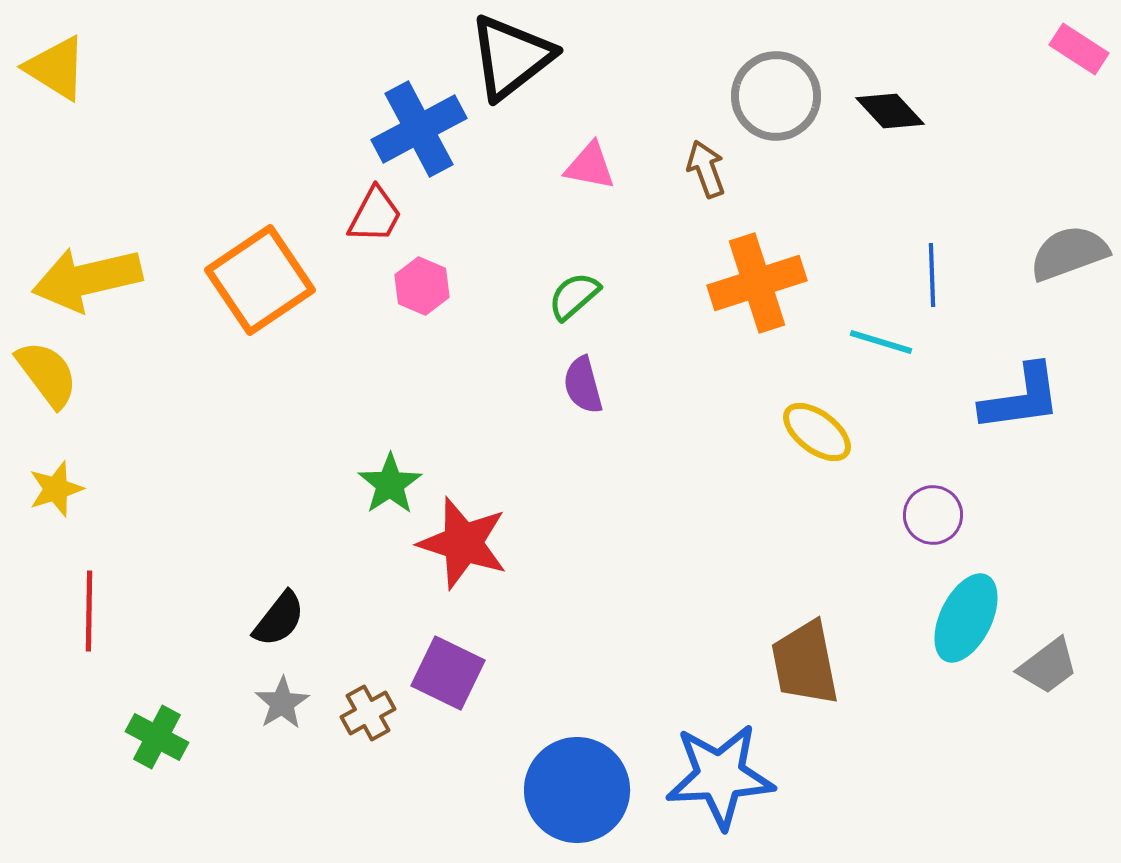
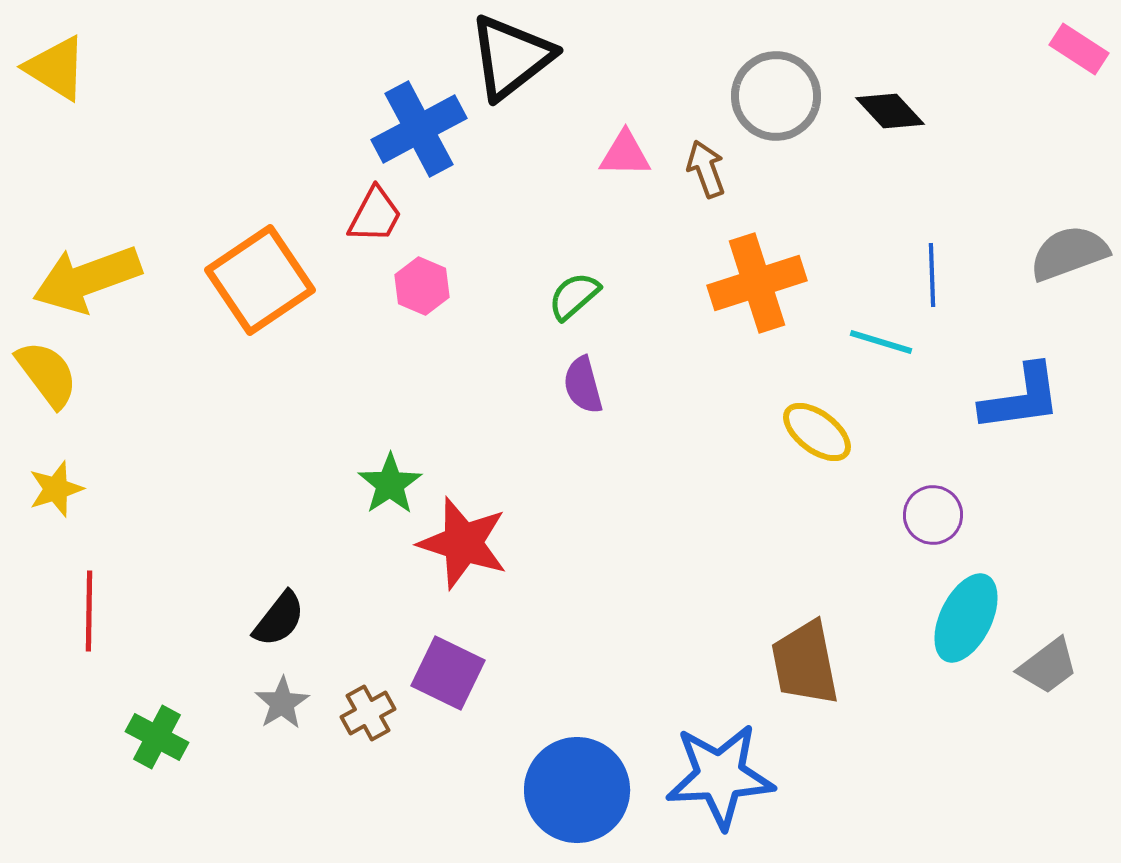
pink triangle: moved 35 px right, 12 px up; rotated 10 degrees counterclockwise
yellow arrow: rotated 7 degrees counterclockwise
